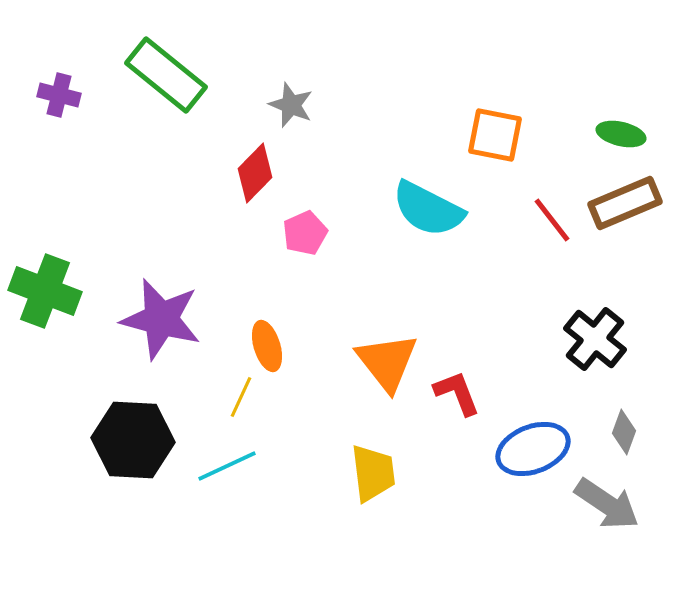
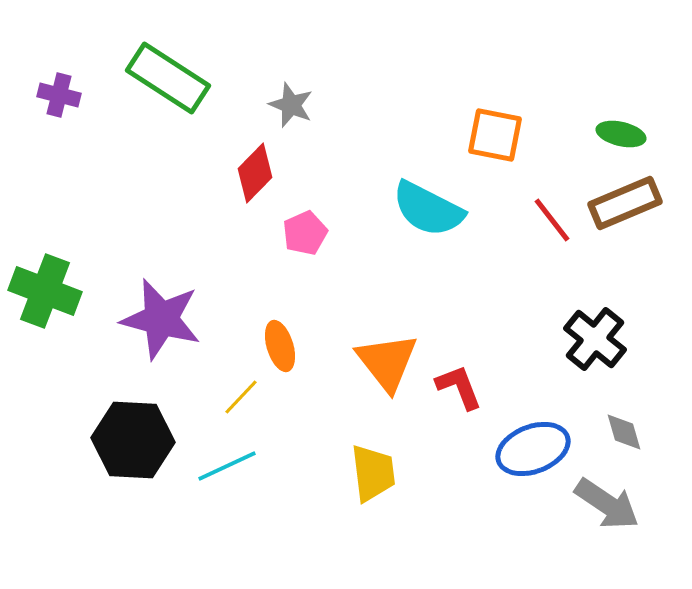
green rectangle: moved 2 px right, 3 px down; rotated 6 degrees counterclockwise
orange ellipse: moved 13 px right
red L-shape: moved 2 px right, 6 px up
yellow line: rotated 18 degrees clockwise
gray diamond: rotated 36 degrees counterclockwise
